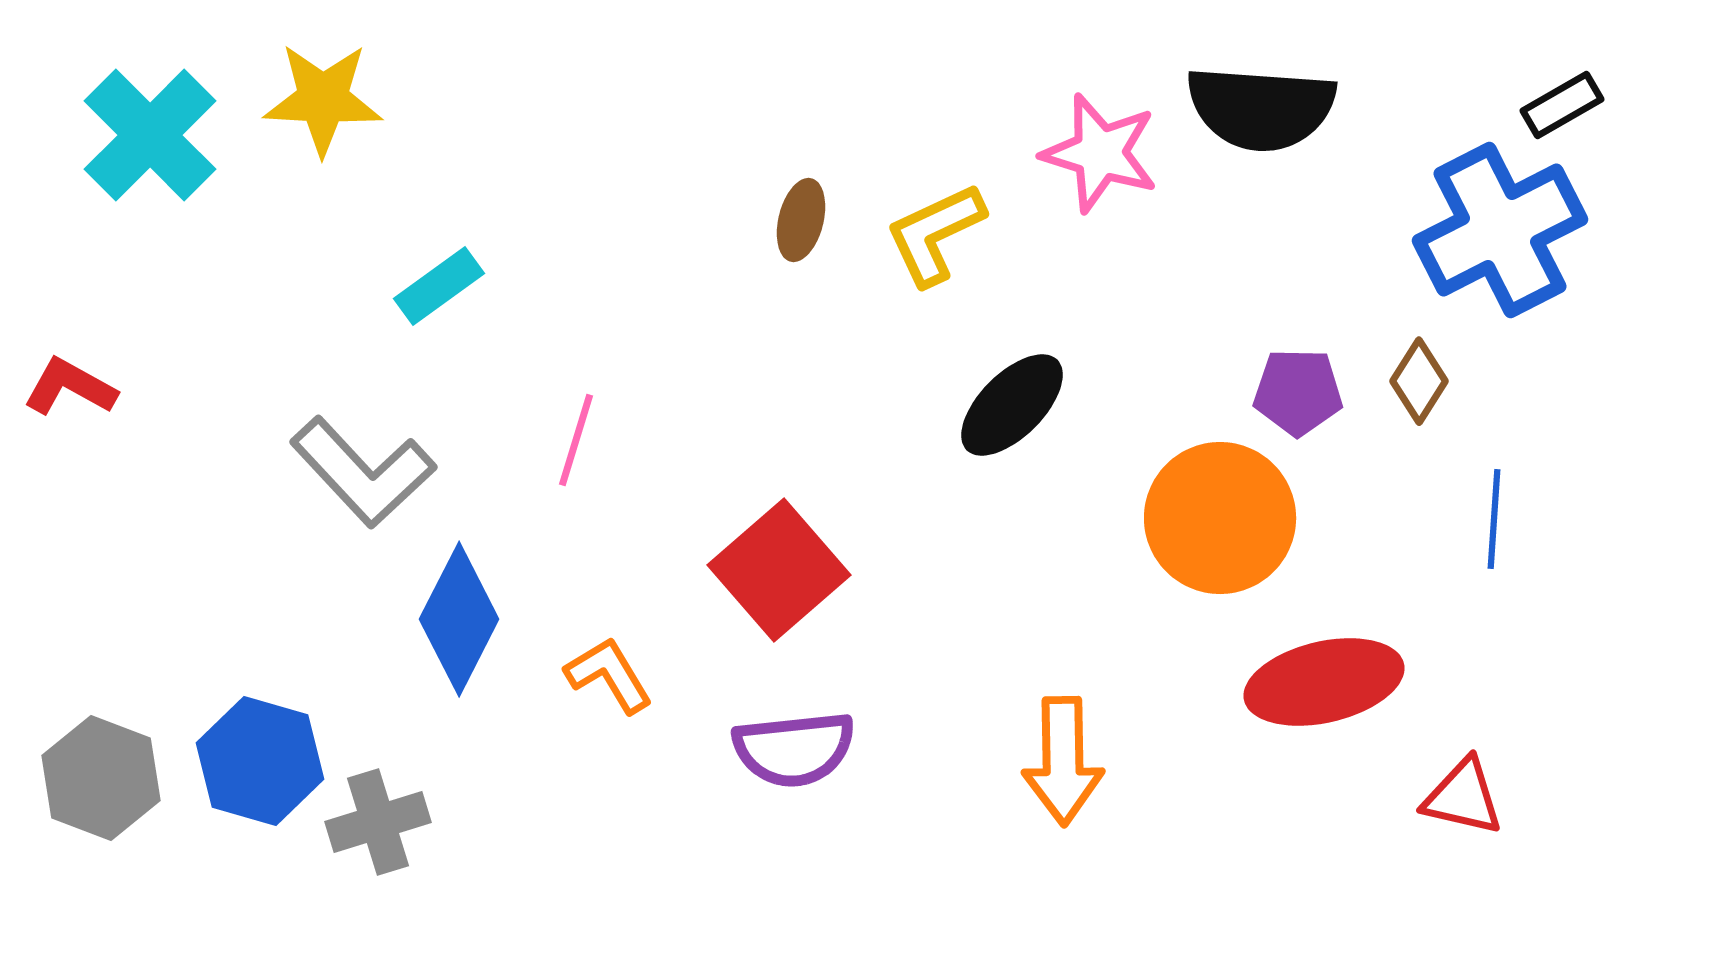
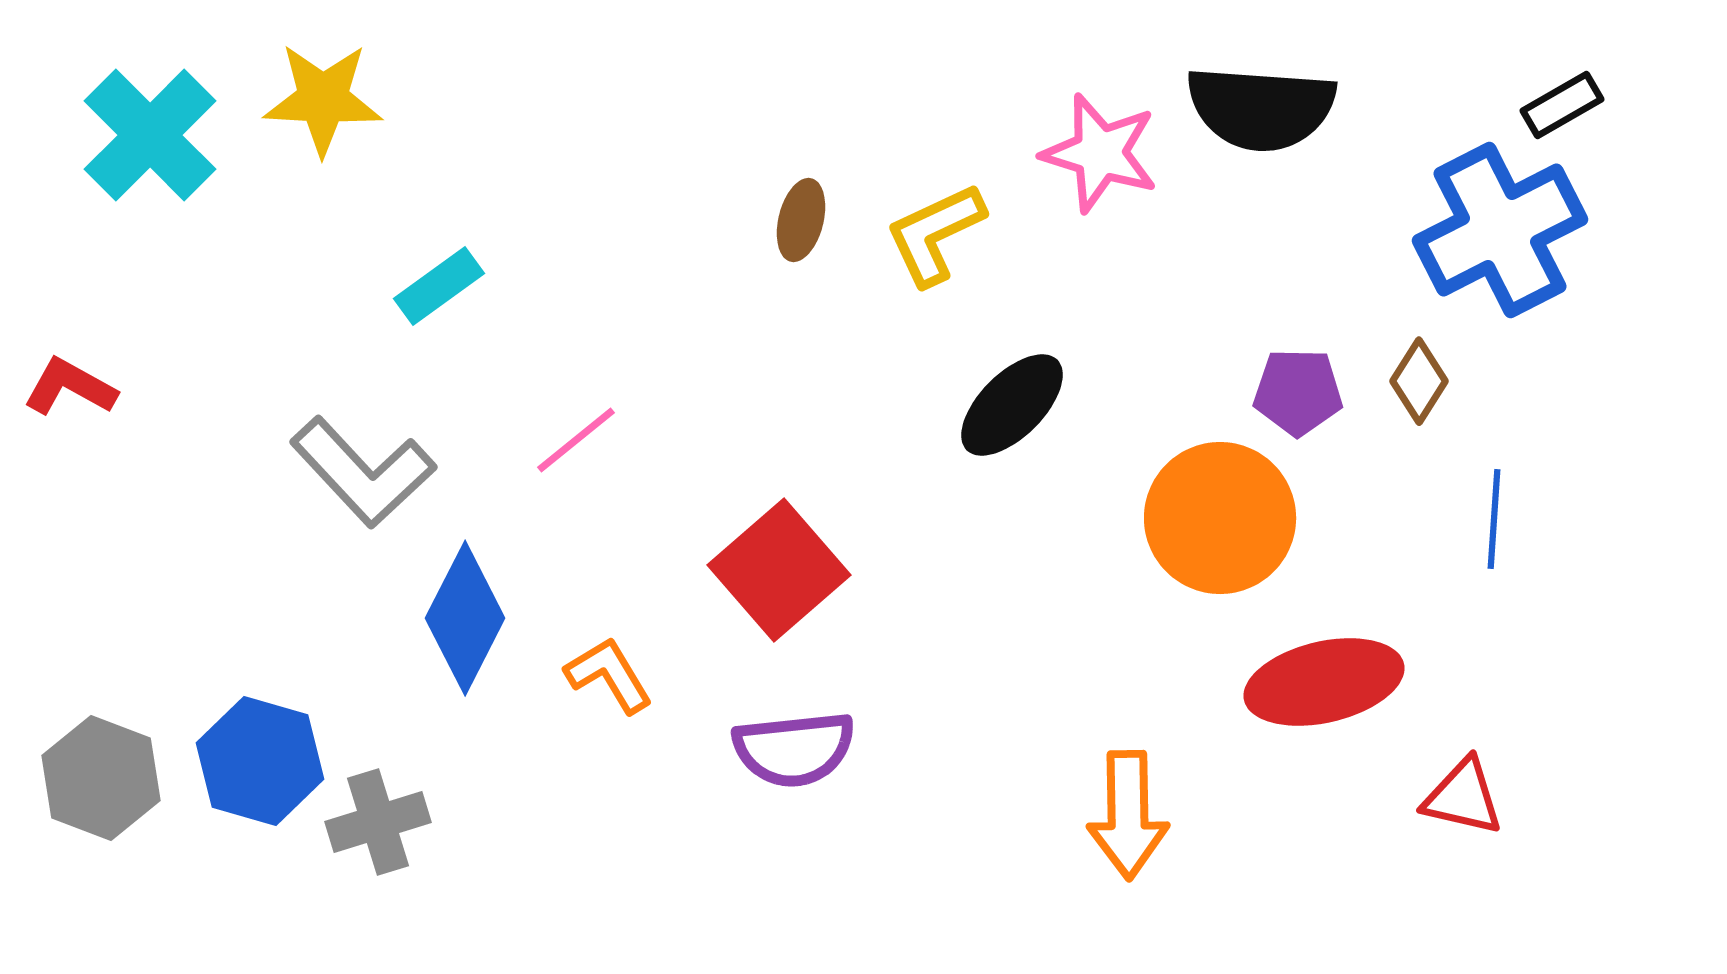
pink line: rotated 34 degrees clockwise
blue diamond: moved 6 px right, 1 px up
orange arrow: moved 65 px right, 54 px down
